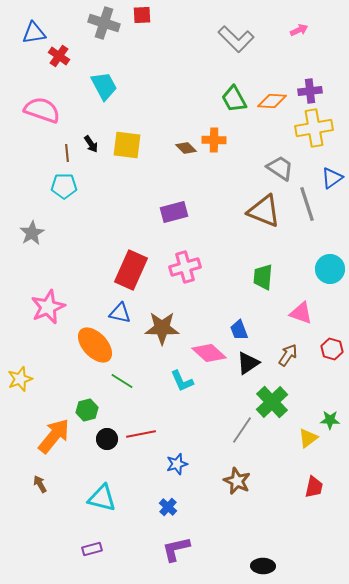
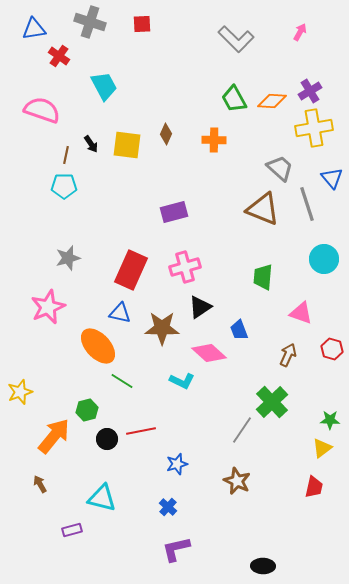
red square at (142, 15): moved 9 px down
gray cross at (104, 23): moved 14 px left, 1 px up
pink arrow at (299, 30): moved 1 px right, 2 px down; rotated 36 degrees counterclockwise
blue triangle at (34, 33): moved 4 px up
purple cross at (310, 91): rotated 25 degrees counterclockwise
brown diamond at (186, 148): moved 20 px left, 14 px up; rotated 70 degrees clockwise
brown line at (67, 153): moved 1 px left, 2 px down; rotated 18 degrees clockwise
gray trapezoid at (280, 168): rotated 8 degrees clockwise
blue triangle at (332, 178): rotated 35 degrees counterclockwise
brown triangle at (264, 211): moved 1 px left, 2 px up
gray star at (32, 233): moved 36 px right, 25 px down; rotated 15 degrees clockwise
cyan circle at (330, 269): moved 6 px left, 10 px up
orange ellipse at (95, 345): moved 3 px right, 1 px down
brown arrow at (288, 355): rotated 10 degrees counterclockwise
black triangle at (248, 363): moved 48 px left, 56 px up
yellow star at (20, 379): moved 13 px down
cyan L-shape at (182, 381): rotated 40 degrees counterclockwise
red line at (141, 434): moved 3 px up
yellow triangle at (308, 438): moved 14 px right, 10 px down
purple rectangle at (92, 549): moved 20 px left, 19 px up
